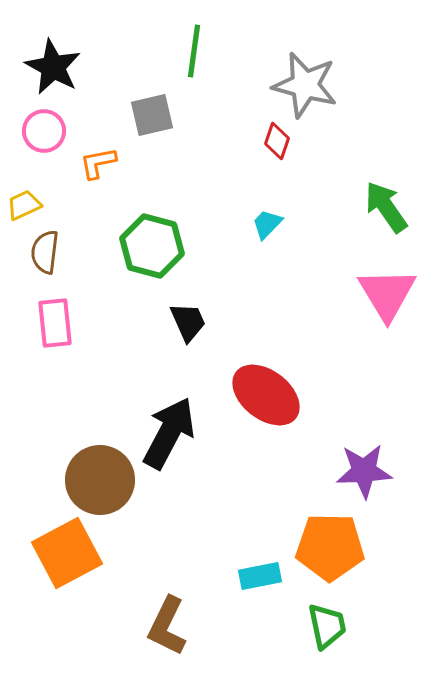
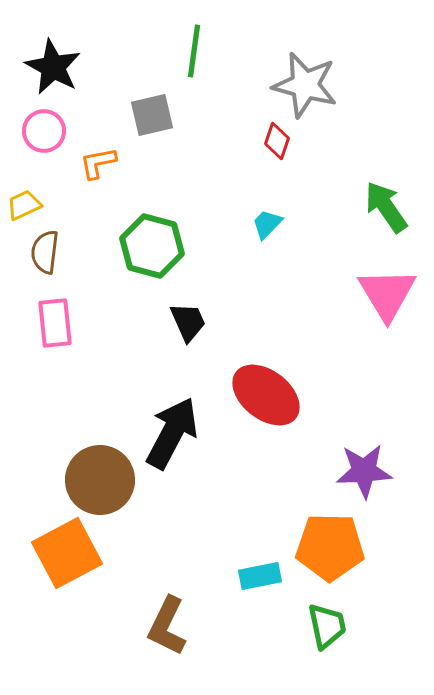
black arrow: moved 3 px right
